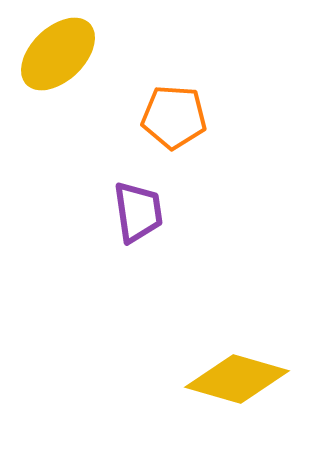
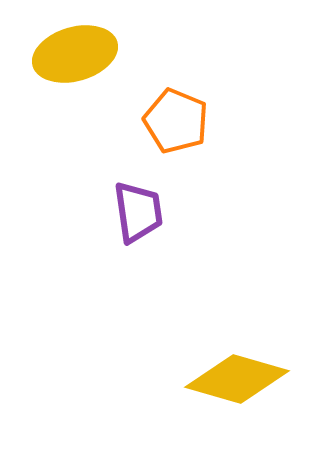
yellow ellipse: moved 17 px right; rotated 28 degrees clockwise
orange pentagon: moved 2 px right, 4 px down; rotated 18 degrees clockwise
